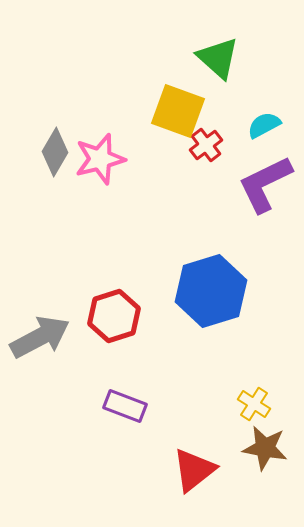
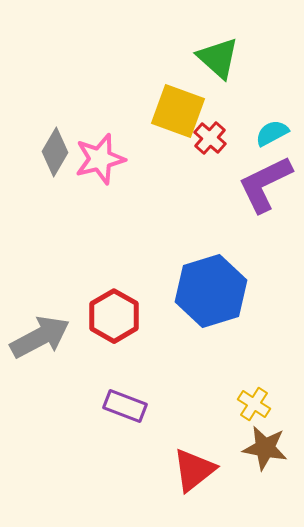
cyan semicircle: moved 8 px right, 8 px down
red cross: moved 4 px right, 7 px up; rotated 12 degrees counterclockwise
red hexagon: rotated 12 degrees counterclockwise
